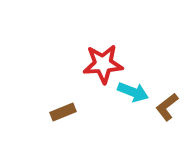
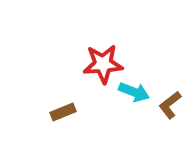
cyan arrow: moved 1 px right
brown L-shape: moved 3 px right, 2 px up
